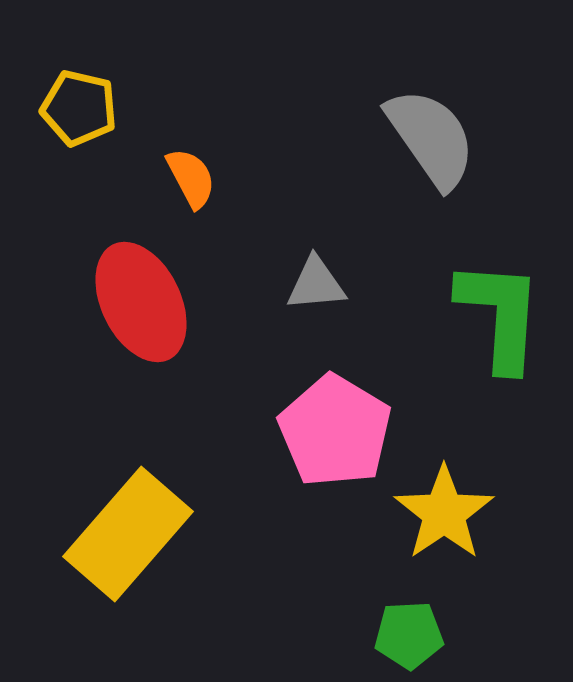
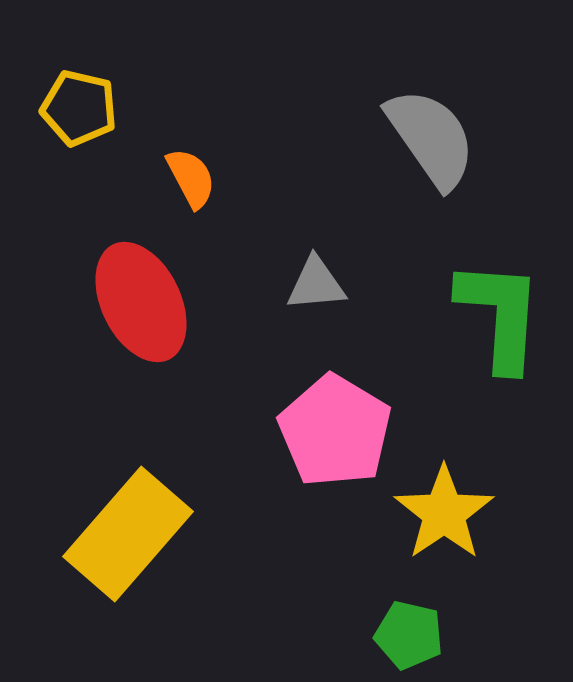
green pentagon: rotated 16 degrees clockwise
